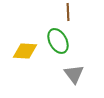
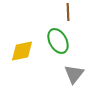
yellow diamond: moved 3 px left; rotated 15 degrees counterclockwise
gray triangle: rotated 15 degrees clockwise
